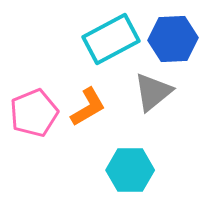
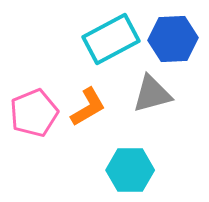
gray triangle: moved 1 px left, 2 px down; rotated 24 degrees clockwise
